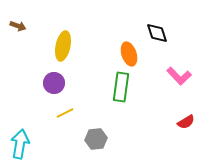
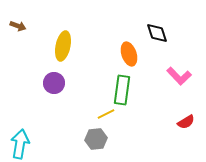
green rectangle: moved 1 px right, 3 px down
yellow line: moved 41 px right, 1 px down
